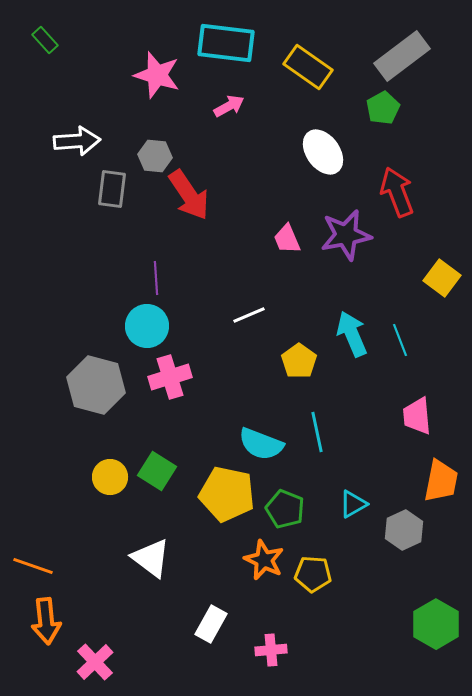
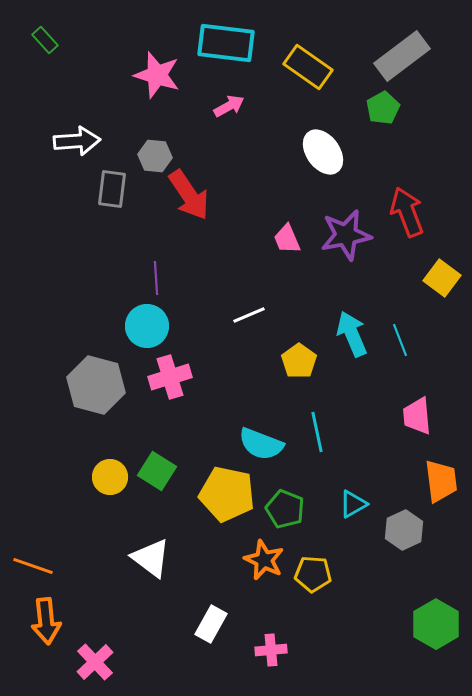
red arrow at (397, 192): moved 10 px right, 20 px down
orange trapezoid at (441, 481): rotated 18 degrees counterclockwise
